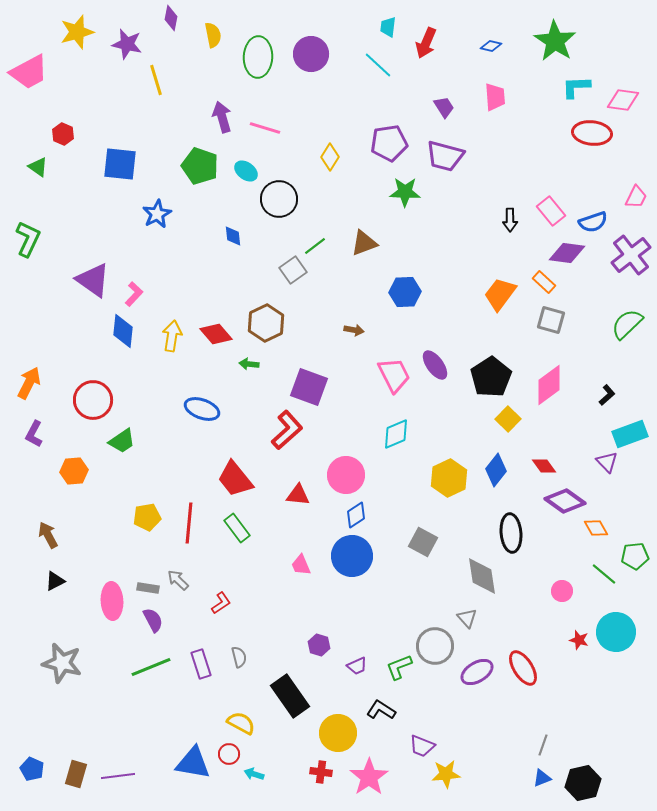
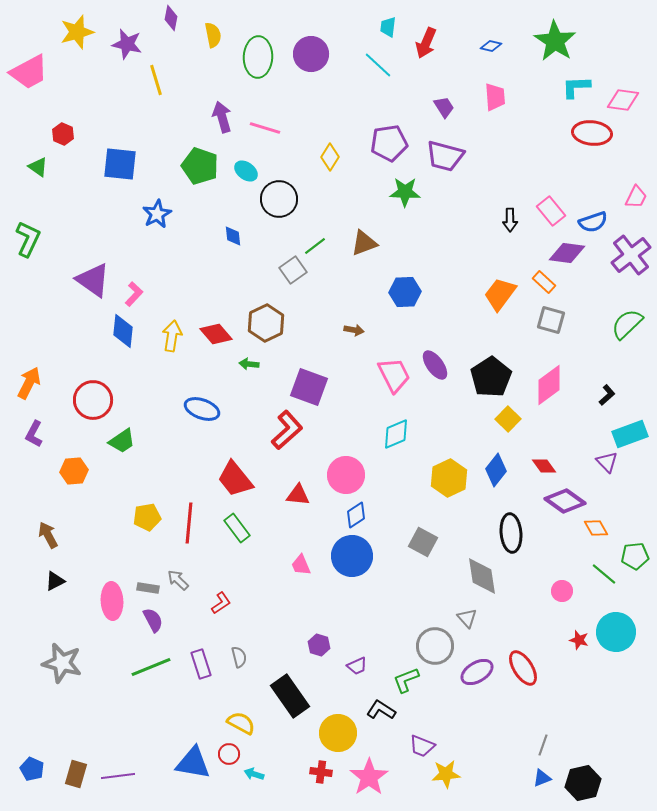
green L-shape at (399, 667): moved 7 px right, 13 px down
